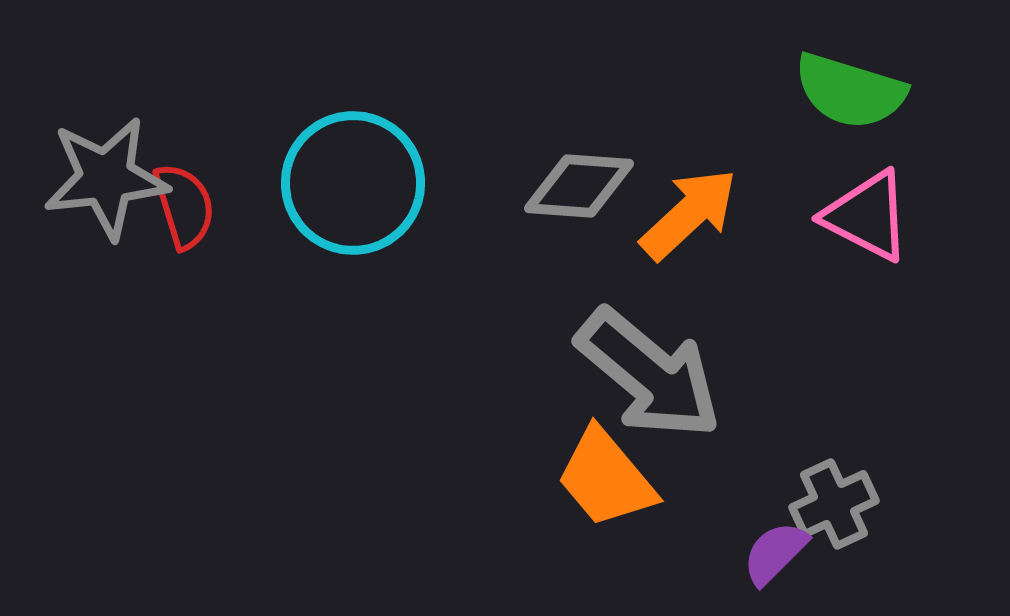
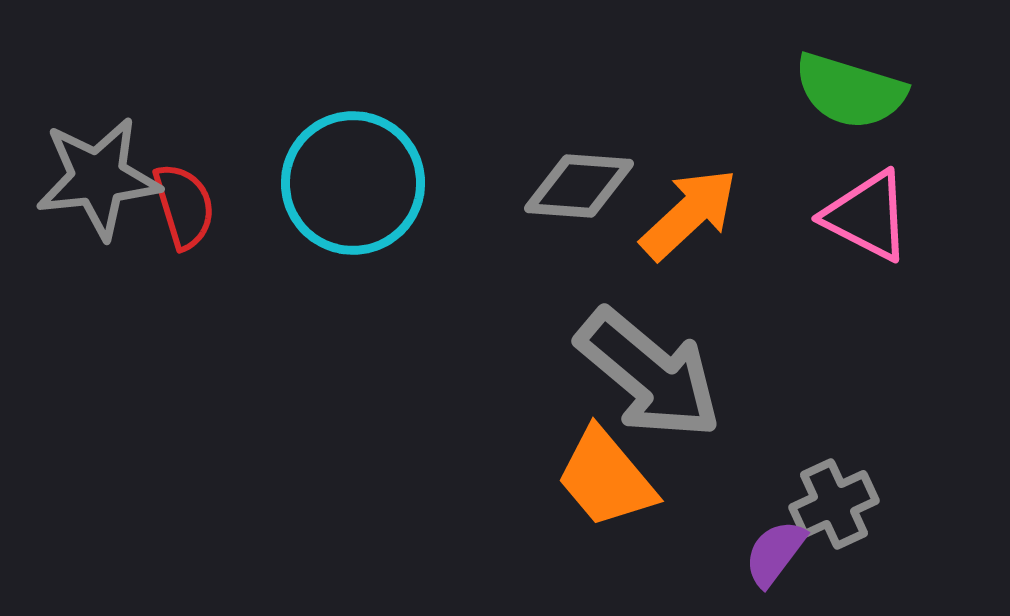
gray star: moved 8 px left
purple semicircle: rotated 8 degrees counterclockwise
